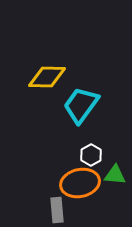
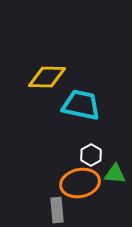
cyan trapezoid: rotated 66 degrees clockwise
green triangle: moved 1 px up
